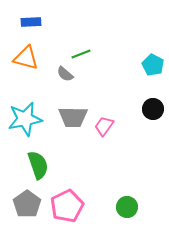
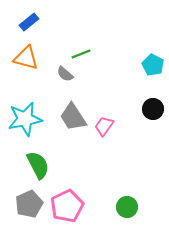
blue rectangle: moved 2 px left; rotated 36 degrees counterclockwise
gray trapezoid: rotated 56 degrees clockwise
green semicircle: rotated 8 degrees counterclockwise
gray pentagon: moved 2 px right; rotated 12 degrees clockwise
